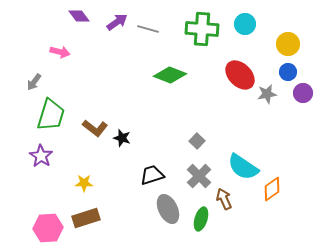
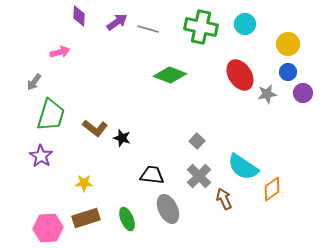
purple diamond: rotated 40 degrees clockwise
green cross: moved 1 px left, 2 px up; rotated 8 degrees clockwise
pink arrow: rotated 30 degrees counterclockwise
red ellipse: rotated 12 degrees clockwise
black trapezoid: rotated 25 degrees clockwise
green ellipse: moved 74 px left; rotated 40 degrees counterclockwise
